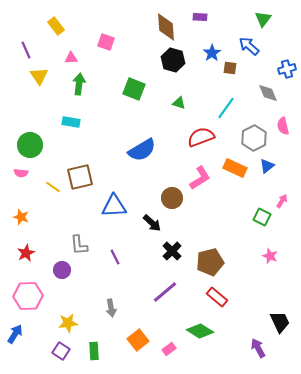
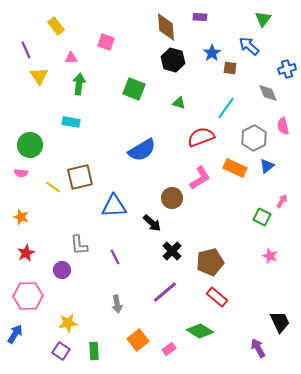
gray arrow at (111, 308): moved 6 px right, 4 px up
